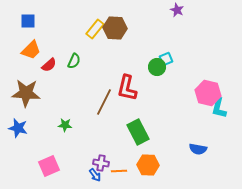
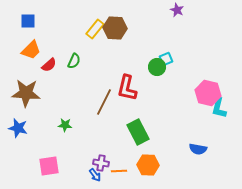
pink square: rotated 15 degrees clockwise
